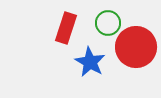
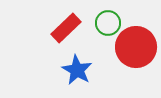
red rectangle: rotated 28 degrees clockwise
blue star: moved 13 px left, 8 px down
